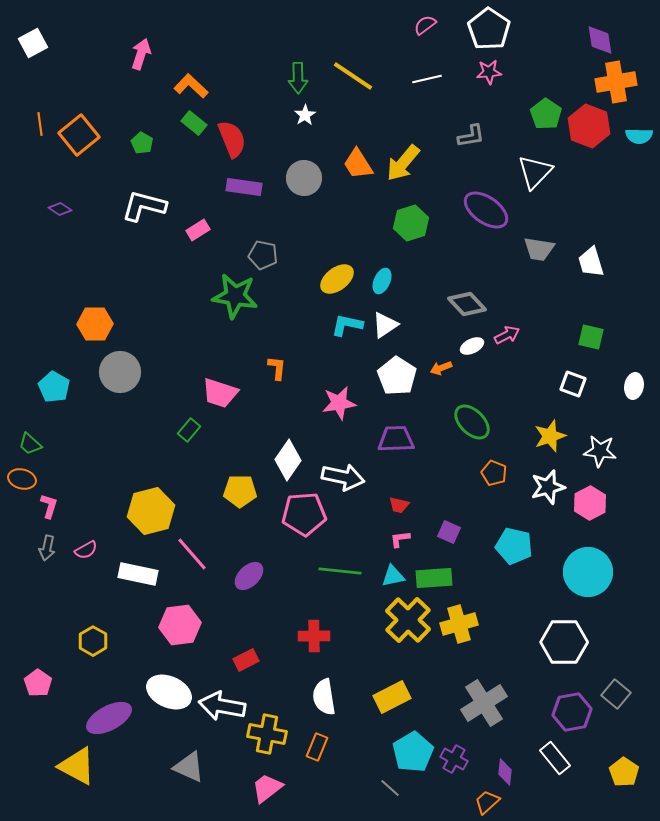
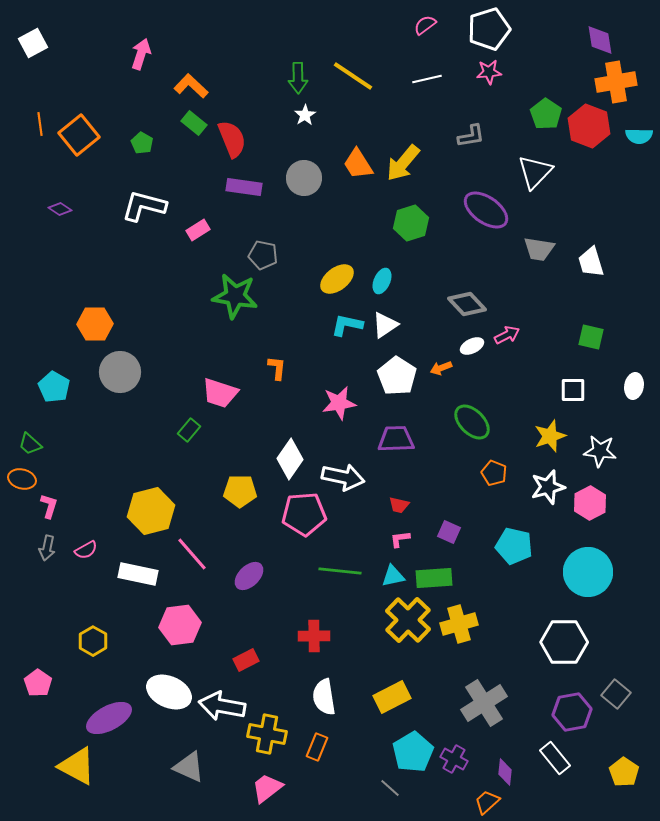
white pentagon at (489, 29): rotated 21 degrees clockwise
white square at (573, 384): moved 6 px down; rotated 20 degrees counterclockwise
white diamond at (288, 460): moved 2 px right, 1 px up
